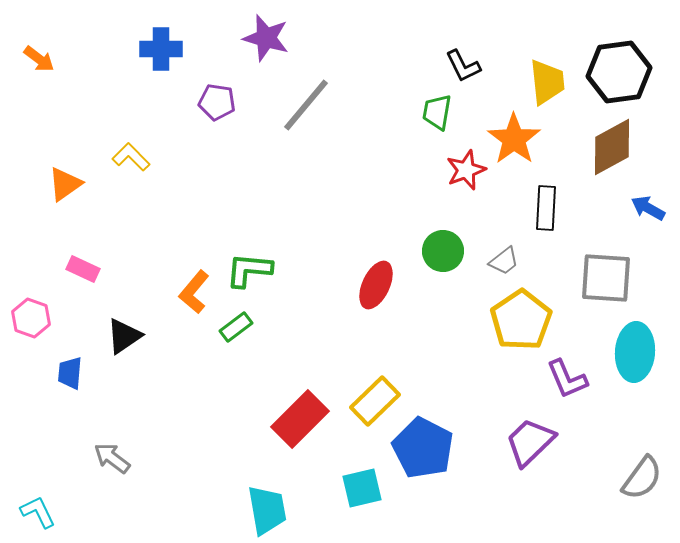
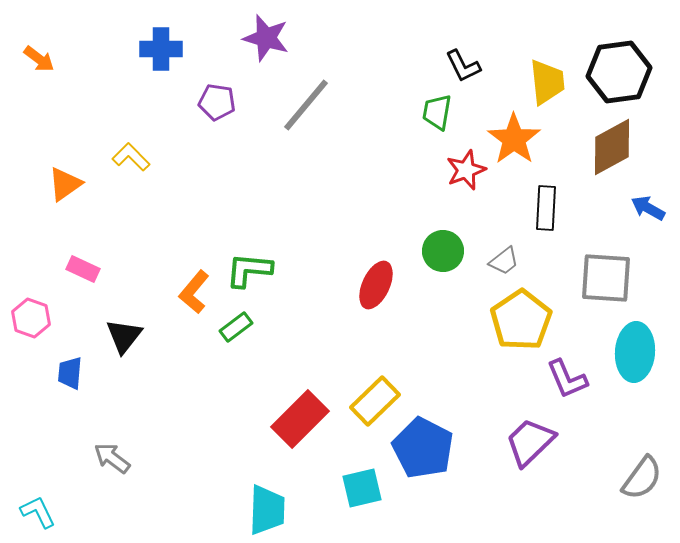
black triangle: rotated 18 degrees counterclockwise
cyan trapezoid: rotated 12 degrees clockwise
